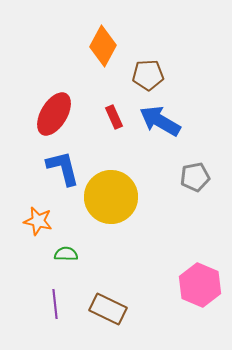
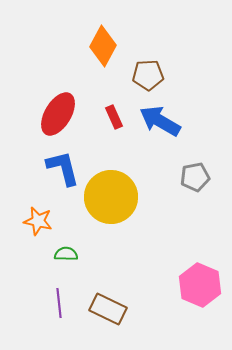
red ellipse: moved 4 px right
purple line: moved 4 px right, 1 px up
